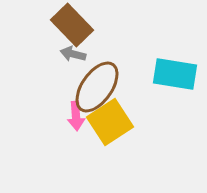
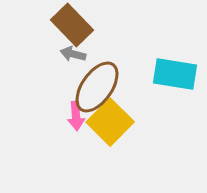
yellow square: rotated 12 degrees counterclockwise
